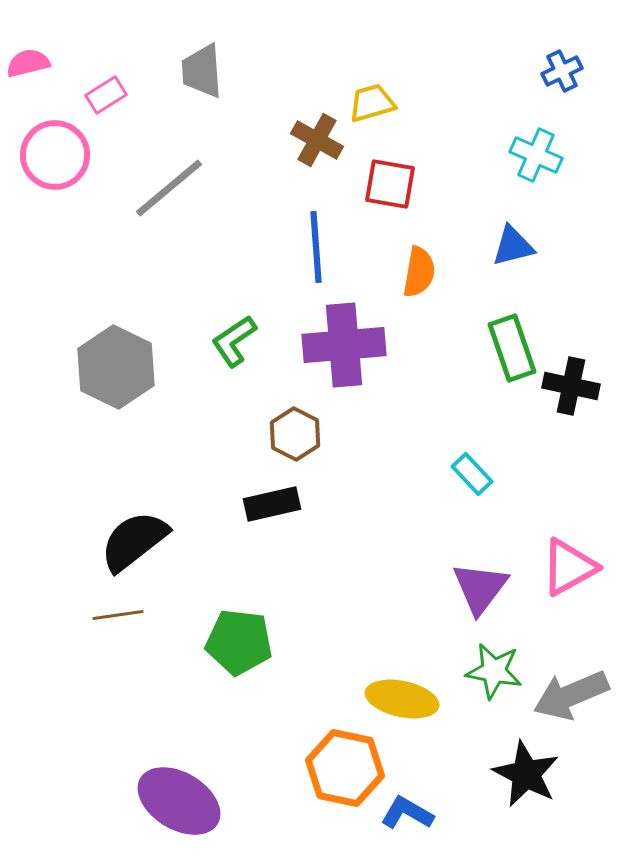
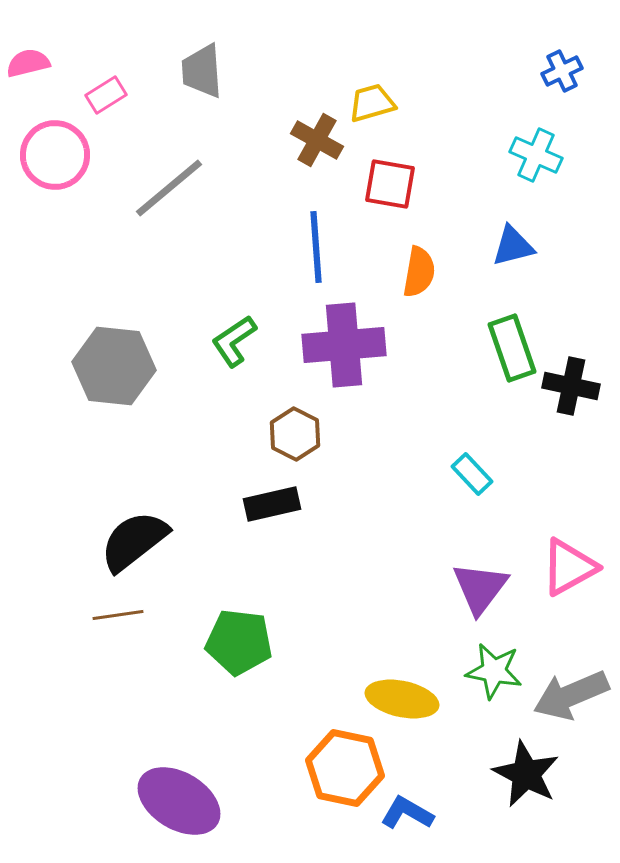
gray hexagon: moved 2 px left, 1 px up; rotated 20 degrees counterclockwise
